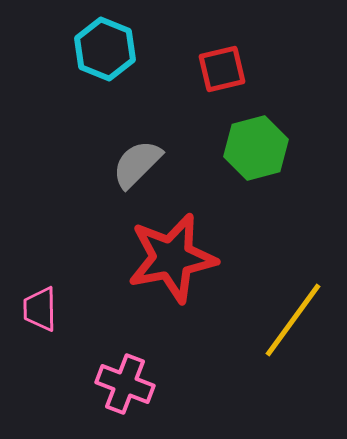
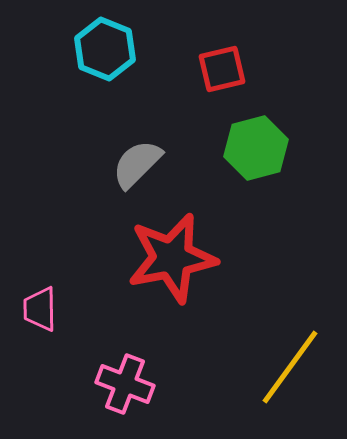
yellow line: moved 3 px left, 47 px down
